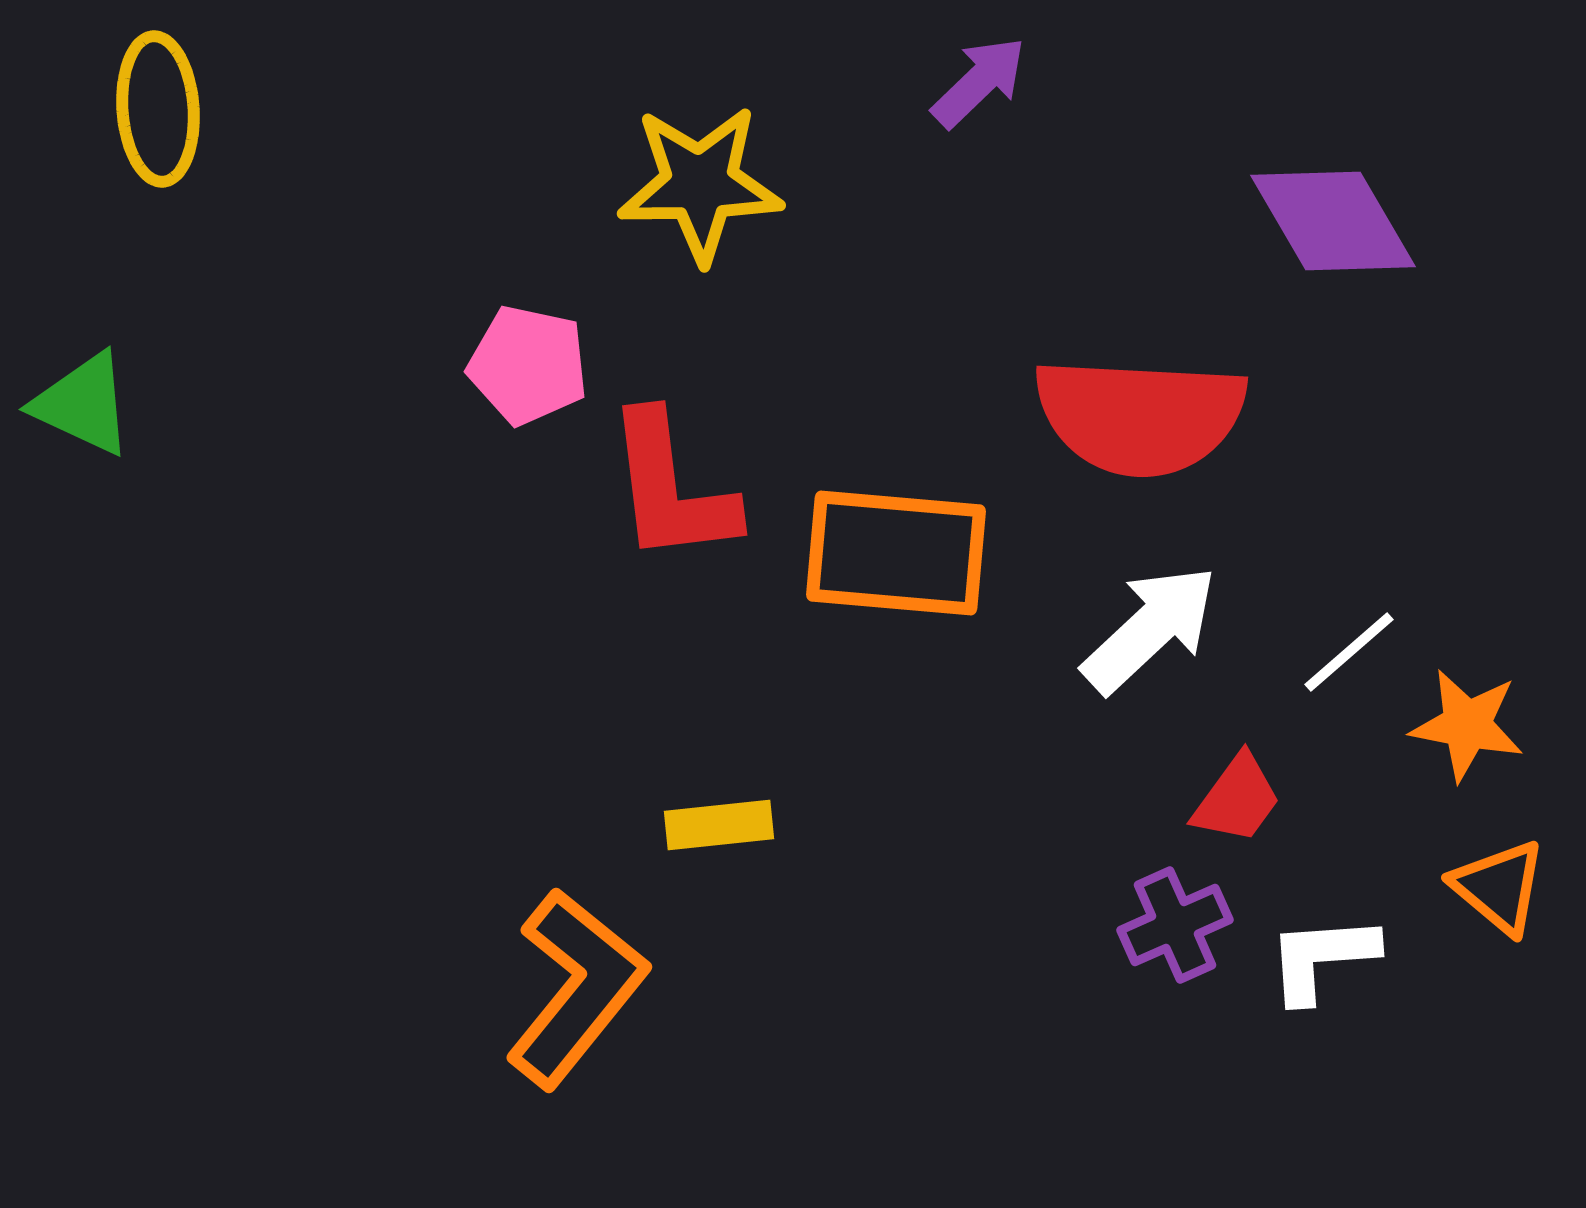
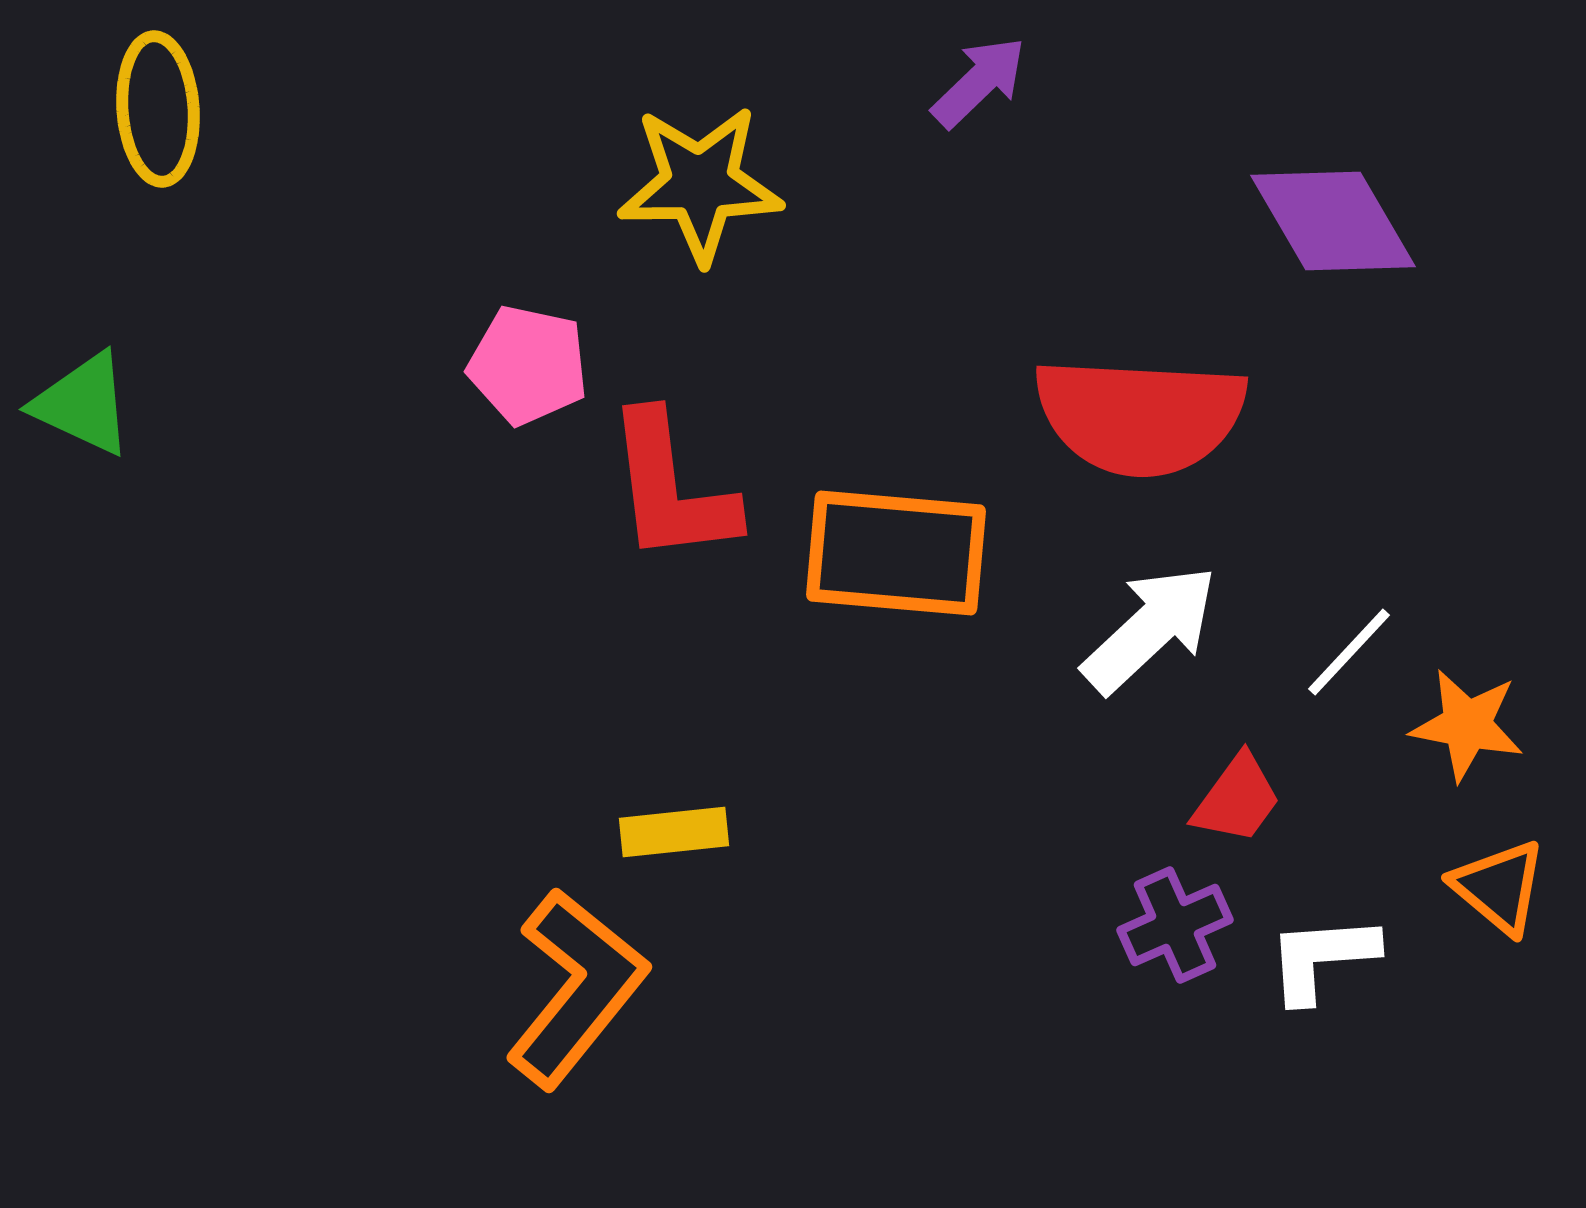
white line: rotated 6 degrees counterclockwise
yellow rectangle: moved 45 px left, 7 px down
